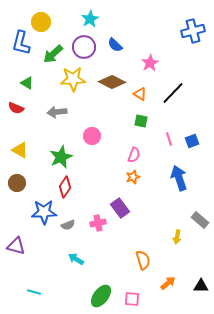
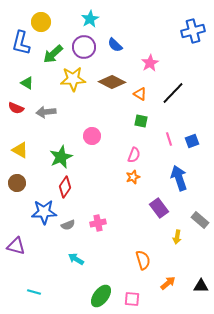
gray arrow: moved 11 px left
purple rectangle: moved 39 px right
